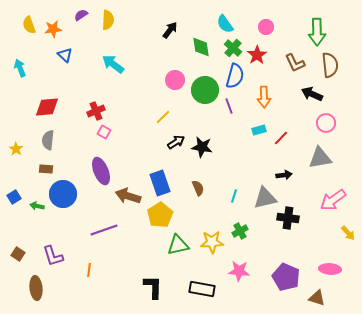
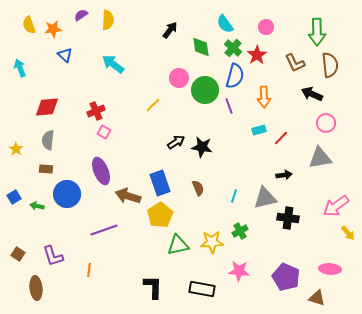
pink circle at (175, 80): moved 4 px right, 2 px up
yellow line at (163, 117): moved 10 px left, 12 px up
blue circle at (63, 194): moved 4 px right
pink arrow at (333, 200): moved 3 px right, 6 px down
